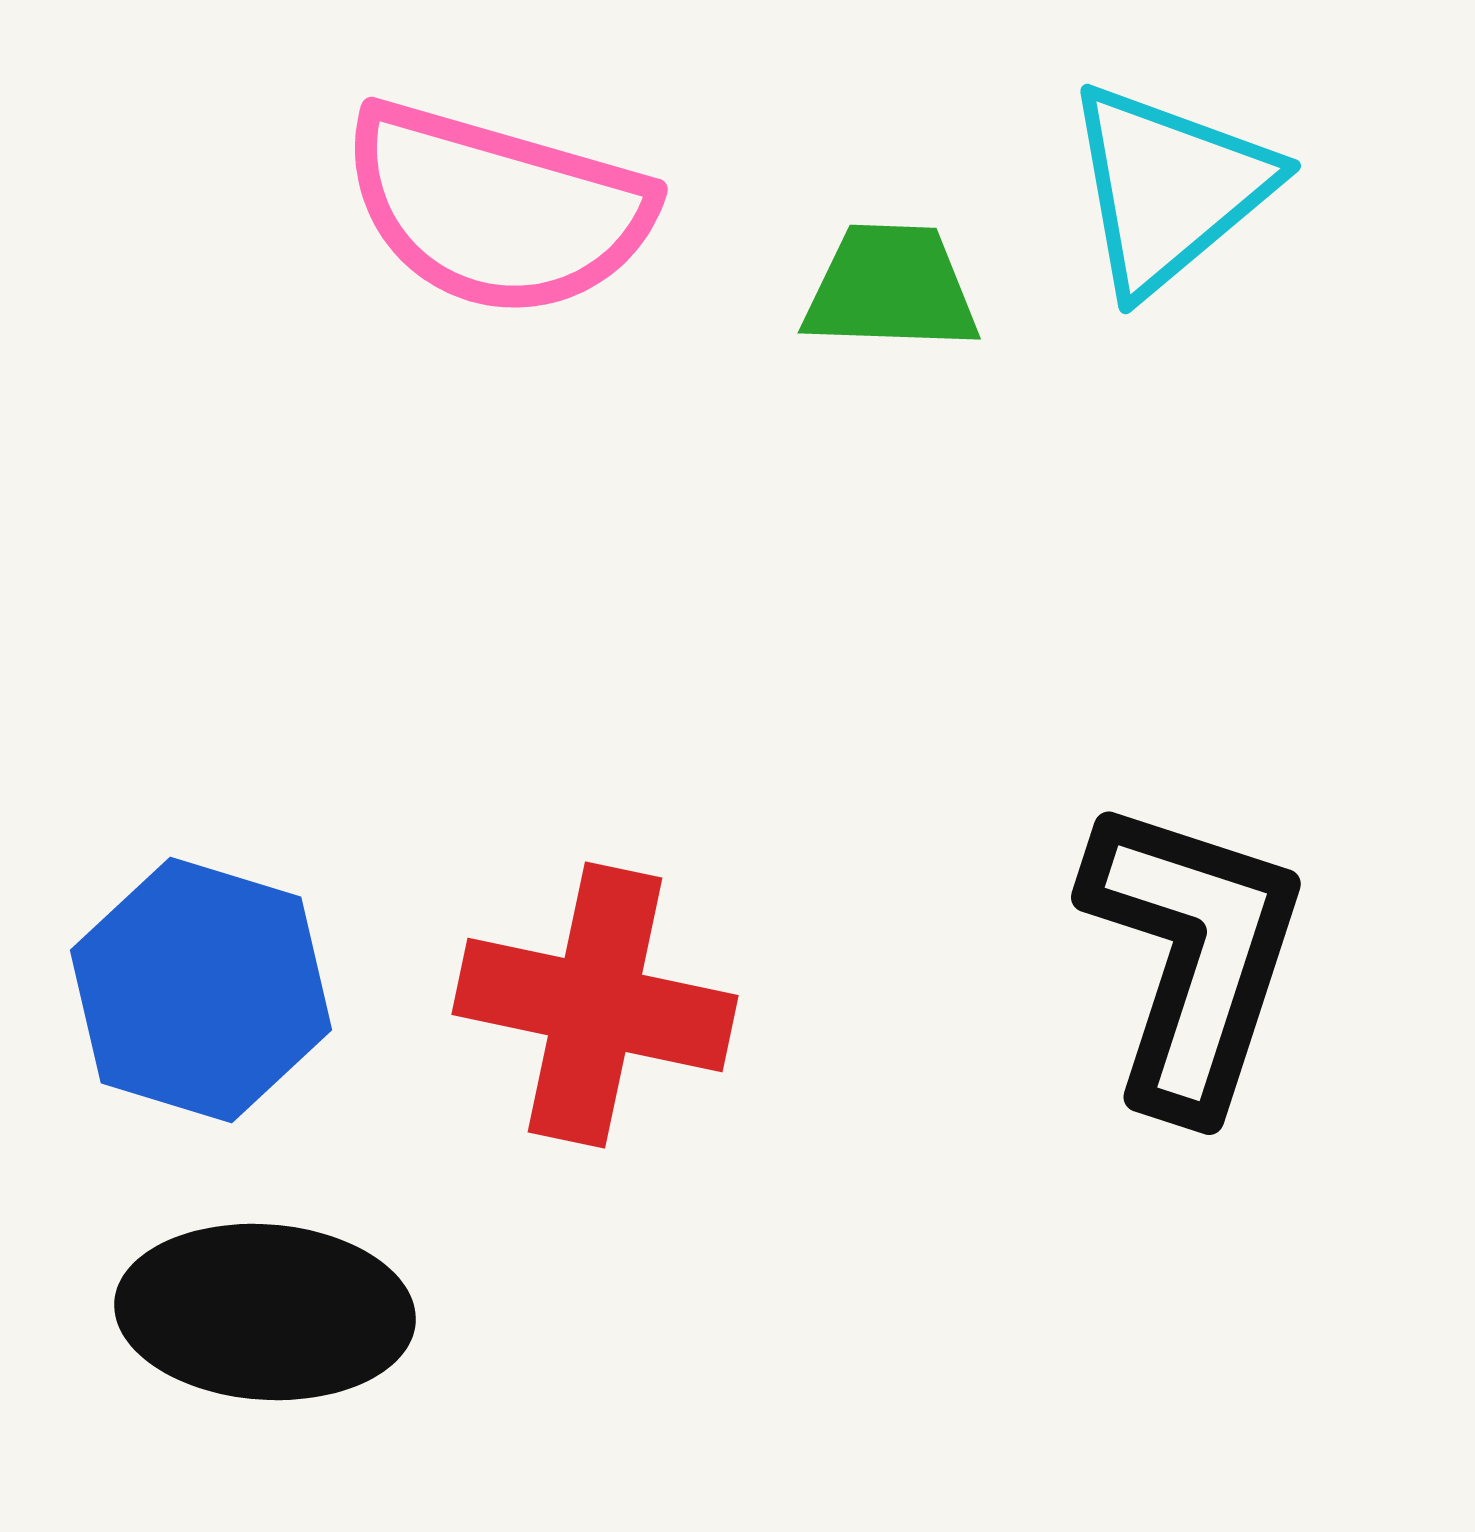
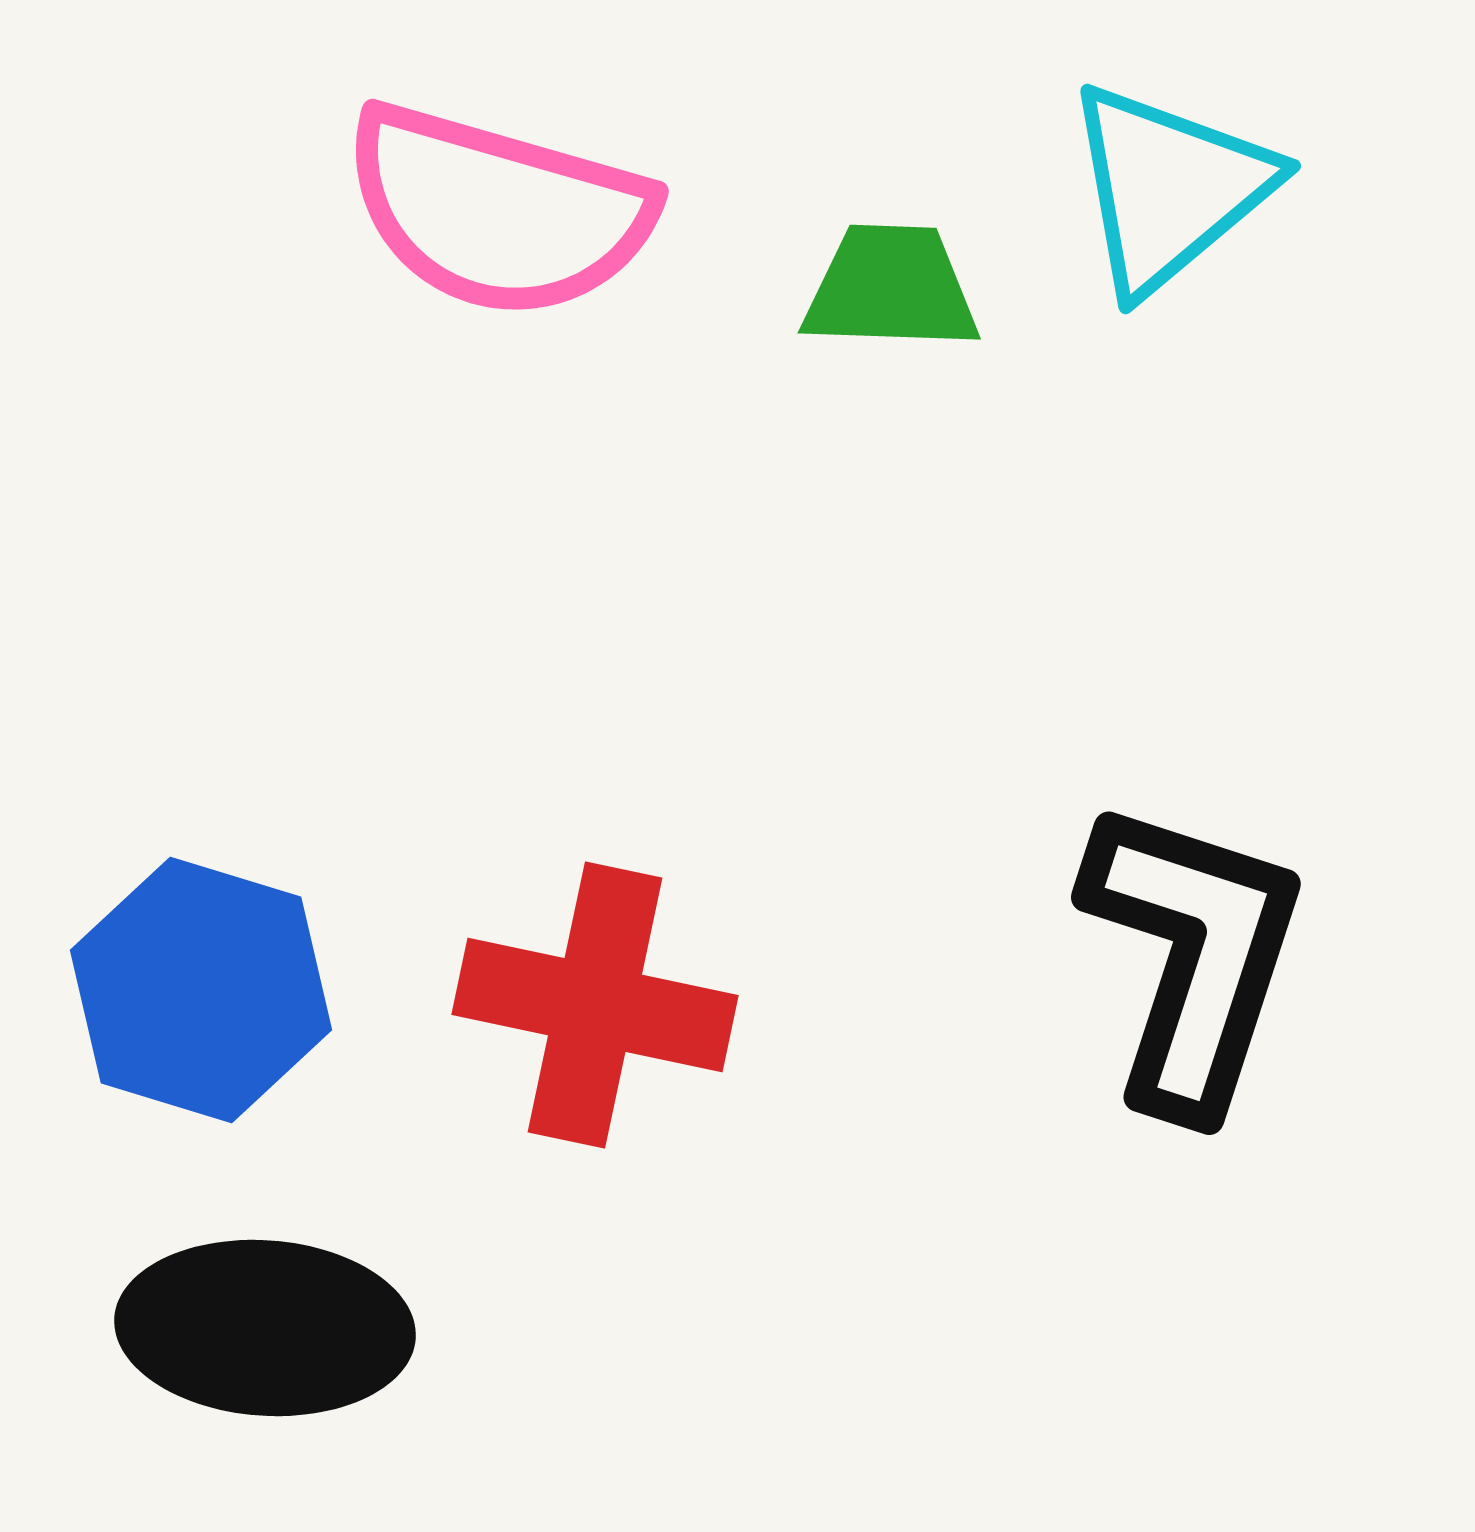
pink semicircle: moved 1 px right, 2 px down
black ellipse: moved 16 px down
